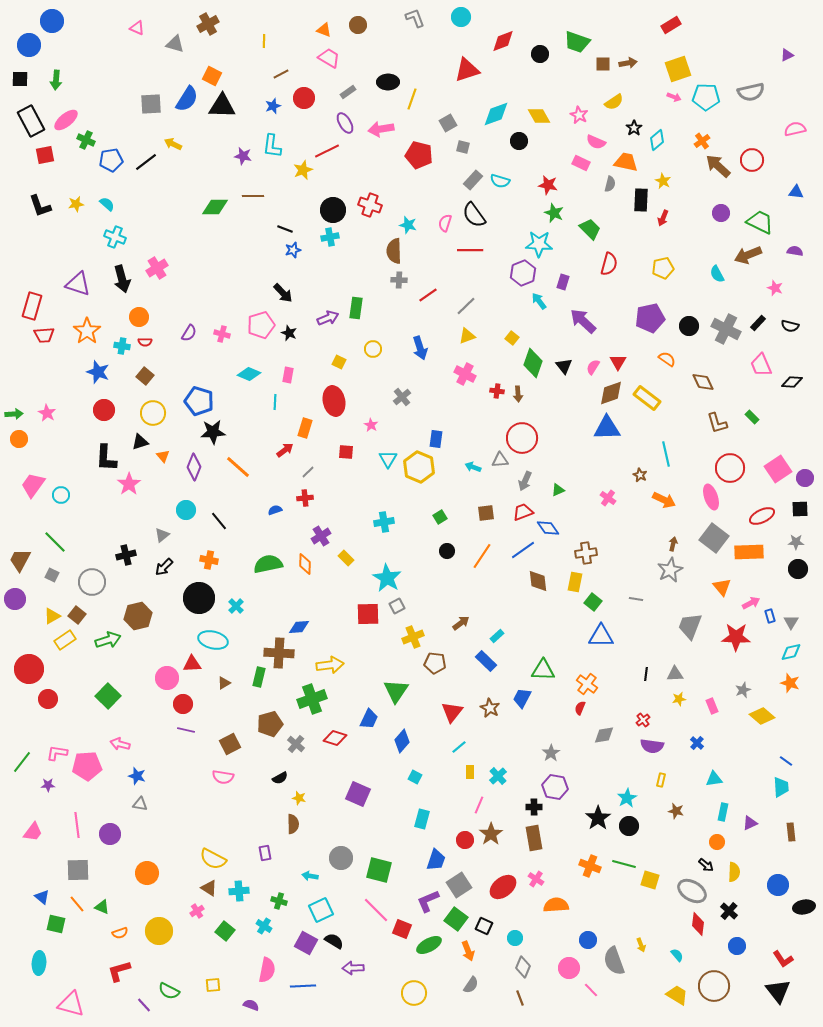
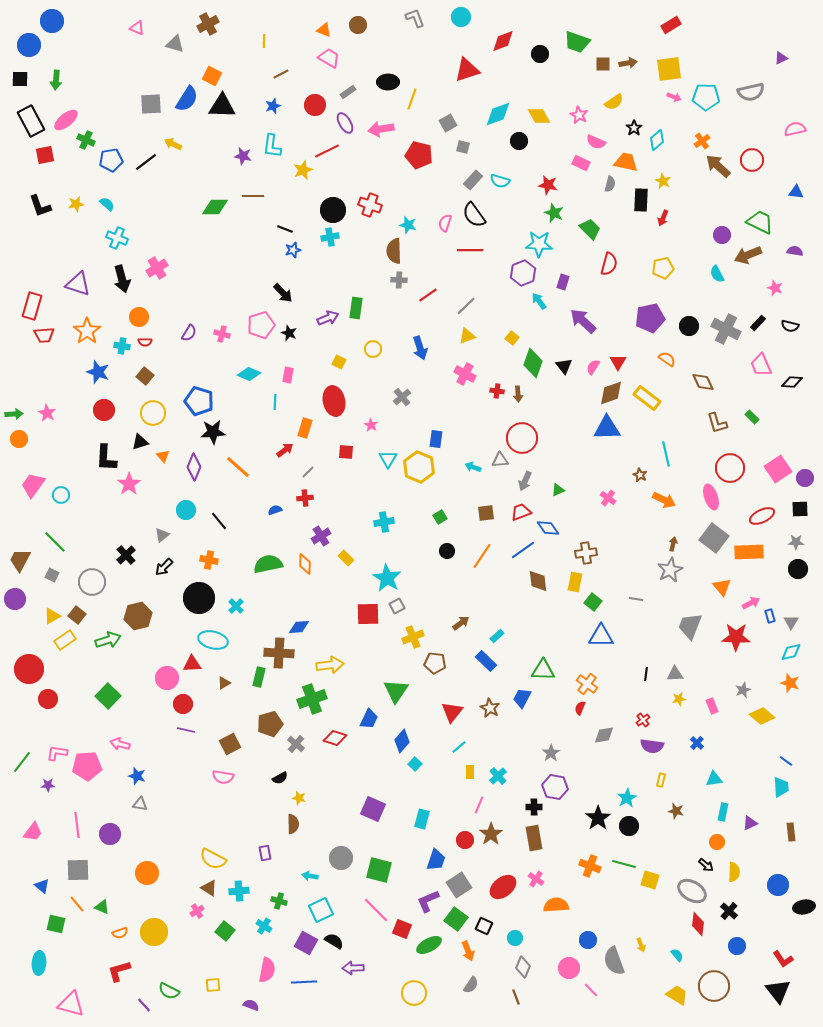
purple triangle at (787, 55): moved 6 px left, 3 px down
yellow square at (678, 69): moved 9 px left; rotated 12 degrees clockwise
red circle at (304, 98): moved 11 px right, 7 px down
cyan diamond at (496, 114): moved 2 px right
purple circle at (721, 213): moved 1 px right, 22 px down
cyan cross at (115, 237): moved 2 px right, 1 px down
red trapezoid at (523, 512): moved 2 px left
black cross at (126, 555): rotated 30 degrees counterclockwise
cyan square at (415, 777): moved 13 px up; rotated 16 degrees clockwise
purple square at (358, 794): moved 15 px right, 15 px down
blue triangle at (42, 897): moved 11 px up
yellow circle at (159, 931): moved 5 px left, 1 px down
blue line at (303, 986): moved 1 px right, 4 px up
brown line at (520, 998): moved 4 px left, 1 px up
